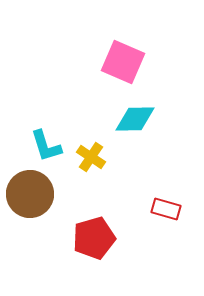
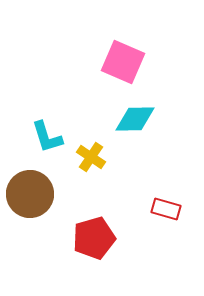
cyan L-shape: moved 1 px right, 9 px up
